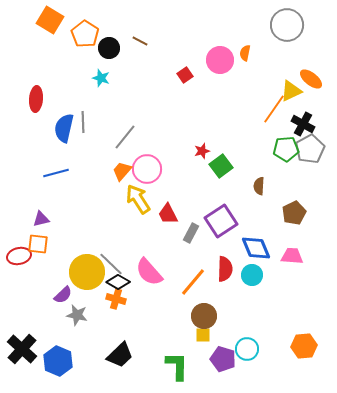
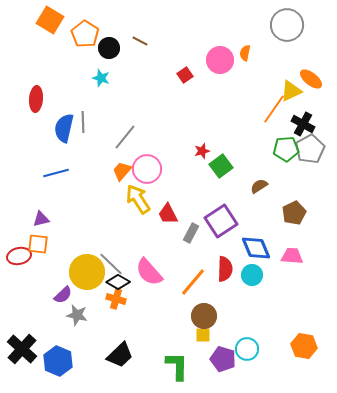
brown semicircle at (259, 186): rotated 54 degrees clockwise
orange hexagon at (304, 346): rotated 15 degrees clockwise
